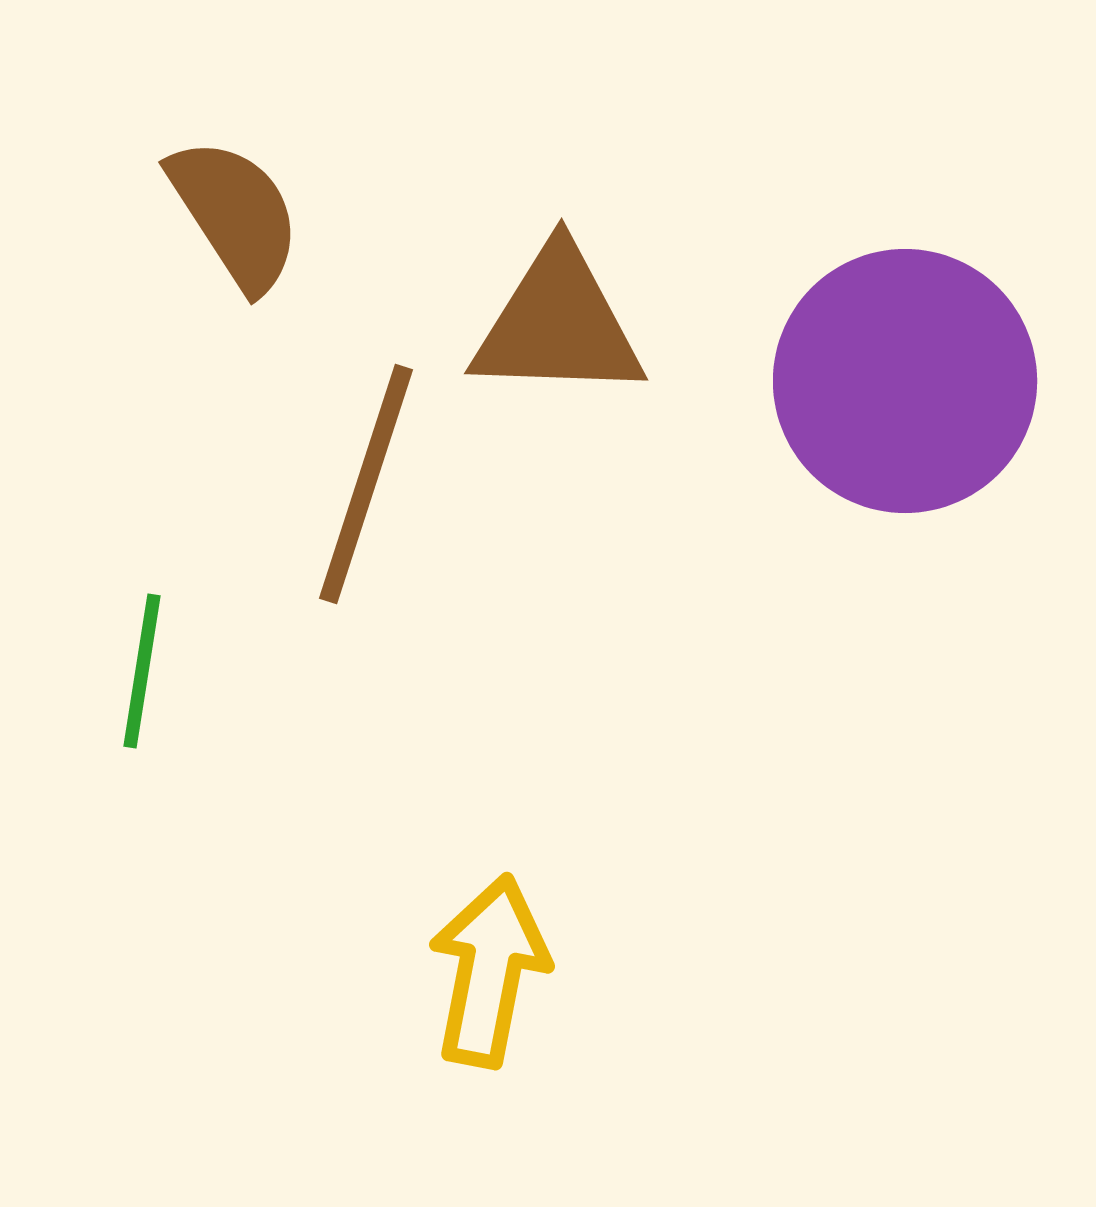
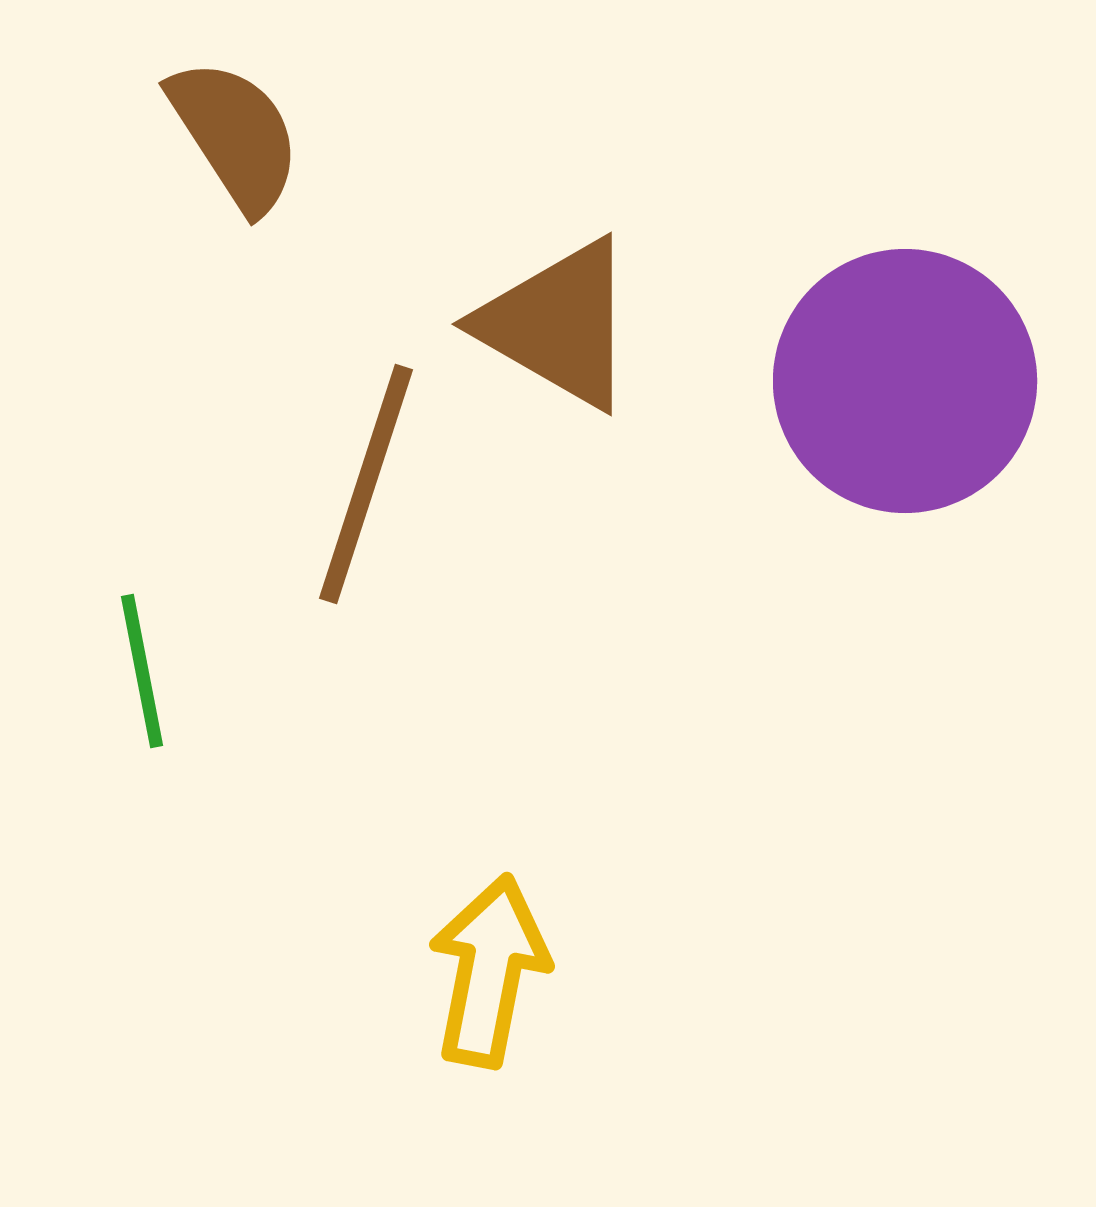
brown semicircle: moved 79 px up
brown triangle: rotated 28 degrees clockwise
green line: rotated 20 degrees counterclockwise
